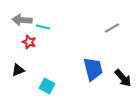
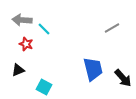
cyan line: moved 1 px right, 2 px down; rotated 32 degrees clockwise
red star: moved 3 px left, 2 px down
cyan square: moved 3 px left, 1 px down
